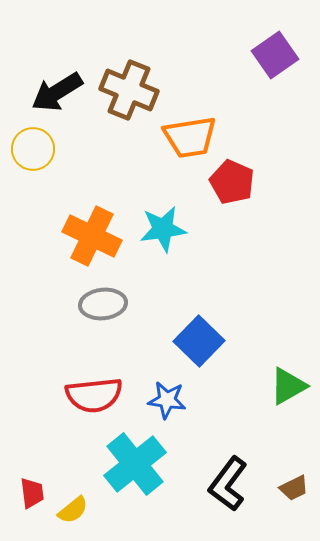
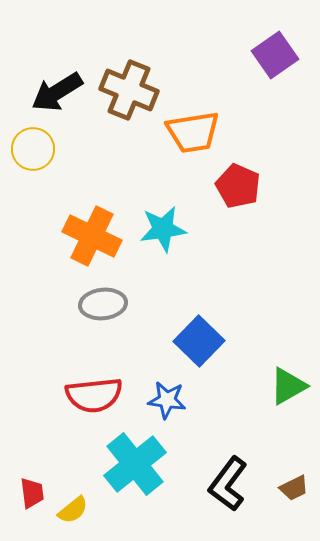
orange trapezoid: moved 3 px right, 5 px up
red pentagon: moved 6 px right, 4 px down
